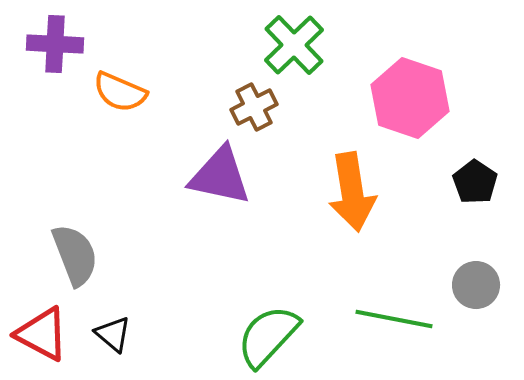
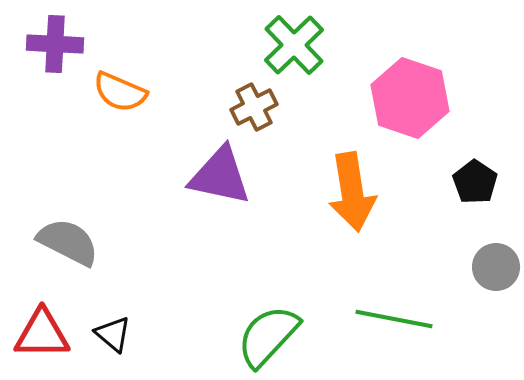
gray semicircle: moved 7 px left, 13 px up; rotated 42 degrees counterclockwise
gray circle: moved 20 px right, 18 px up
red triangle: rotated 28 degrees counterclockwise
